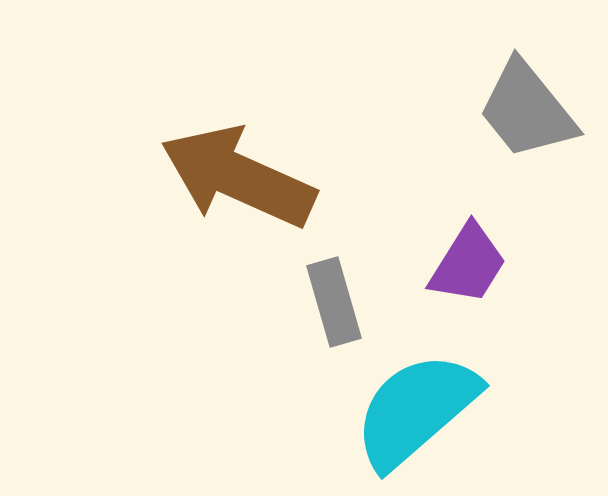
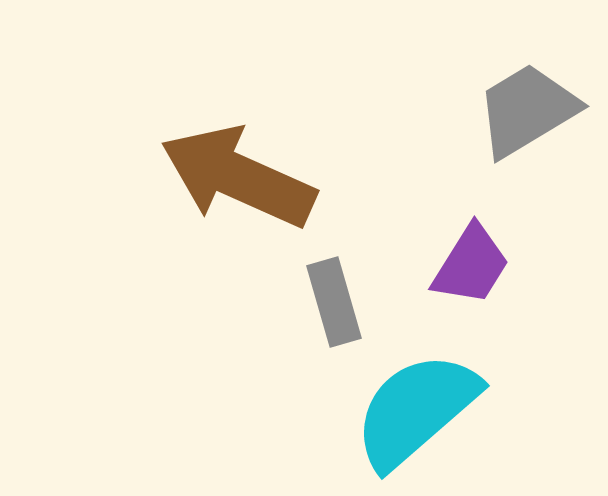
gray trapezoid: rotated 98 degrees clockwise
purple trapezoid: moved 3 px right, 1 px down
